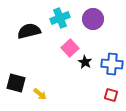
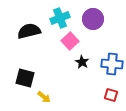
pink square: moved 7 px up
black star: moved 3 px left
black square: moved 9 px right, 5 px up
yellow arrow: moved 4 px right, 3 px down
